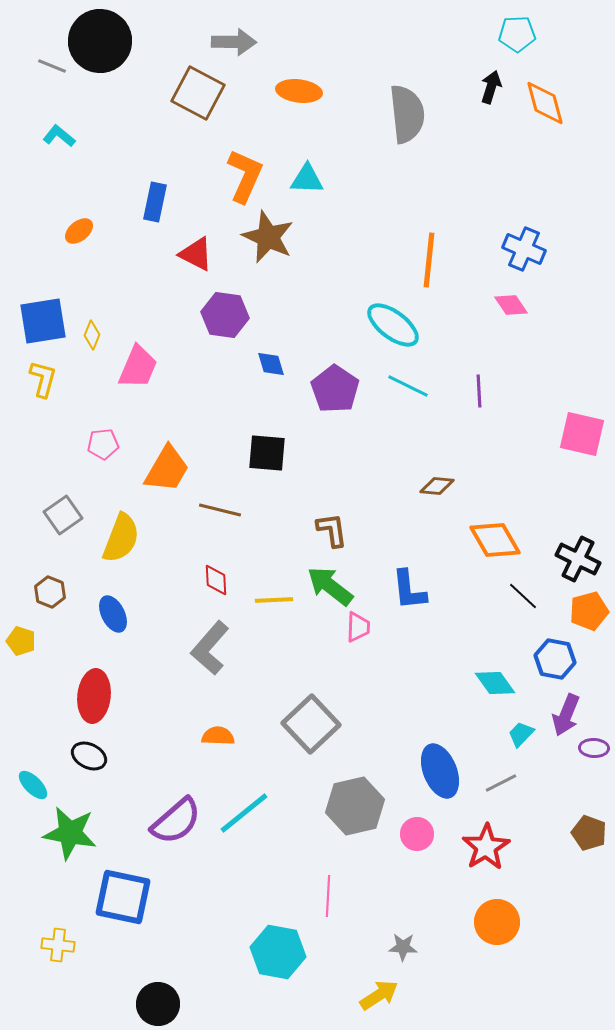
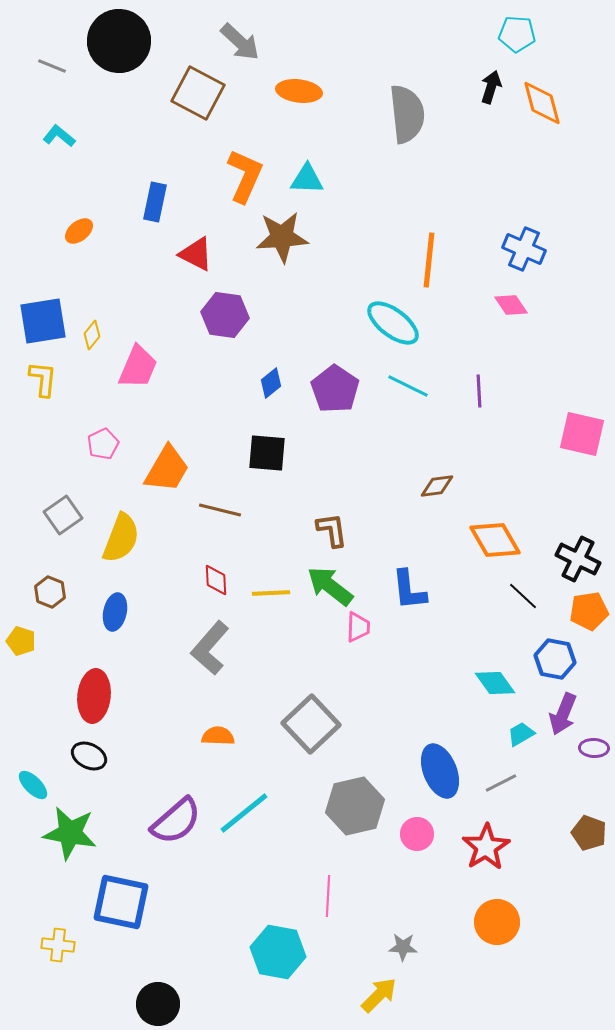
cyan pentagon at (517, 34): rotated 6 degrees clockwise
black circle at (100, 41): moved 19 px right
gray arrow at (234, 42): moved 6 px right; rotated 42 degrees clockwise
orange diamond at (545, 103): moved 3 px left
brown star at (268, 237): moved 14 px right; rotated 28 degrees counterclockwise
cyan ellipse at (393, 325): moved 2 px up
yellow diamond at (92, 335): rotated 16 degrees clockwise
blue diamond at (271, 364): moved 19 px down; rotated 68 degrees clockwise
yellow L-shape at (43, 379): rotated 9 degrees counterclockwise
pink pentagon at (103, 444): rotated 20 degrees counterclockwise
brown diamond at (437, 486): rotated 12 degrees counterclockwise
yellow line at (274, 600): moved 3 px left, 7 px up
orange pentagon at (589, 611): rotated 6 degrees clockwise
blue ellipse at (113, 614): moved 2 px right, 2 px up; rotated 39 degrees clockwise
purple arrow at (566, 715): moved 3 px left, 1 px up
cyan trapezoid at (521, 734): rotated 16 degrees clockwise
blue square at (123, 897): moved 2 px left, 5 px down
yellow arrow at (379, 995): rotated 12 degrees counterclockwise
